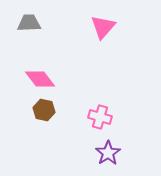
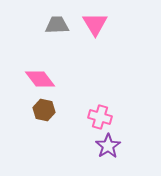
gray trapezoid: moved 28 px right, 2 px down
pink triangle: moved 8 px left, 3 px up; rotated 12 degrees counterclockwise
purple star: moved 7 px up
